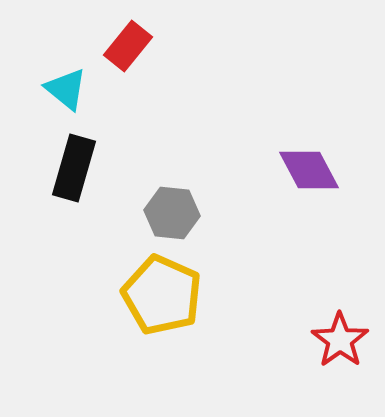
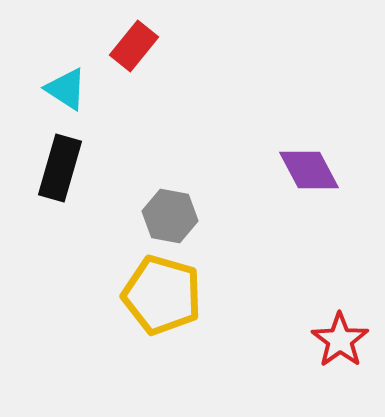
red rectangle: moved 6 px right
cyan triangle: rotated 6 degrees counterclockwise
black rectangle: moved 14 px left
gray hexagon: moved 2 px left, 3 px down; rotated 4 degrees clockwise
yellow pentagon: rotated 8 degrees counterclockwise
